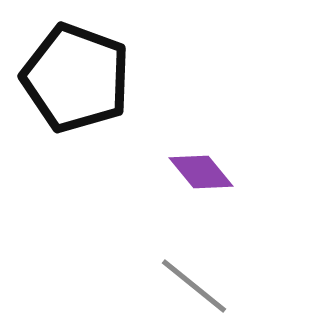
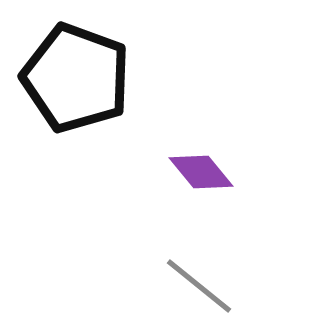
gray line: moved 5 px right
